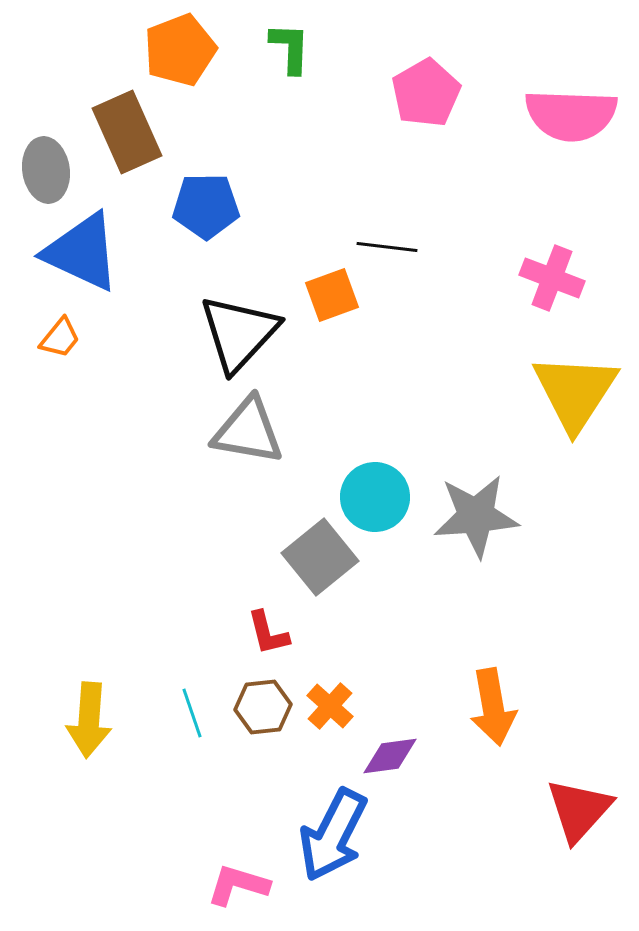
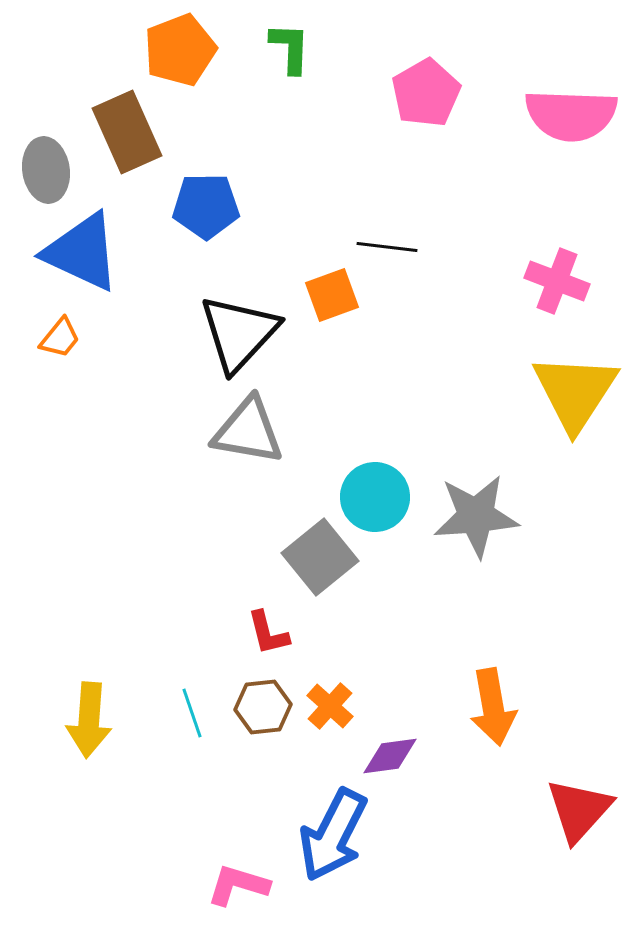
pink cross: moved 5 px right, 3 px down
